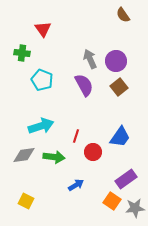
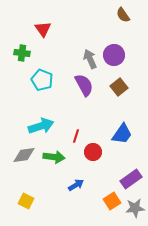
purple circle: moved 2 px left, 6 px up
blue trapezoid: moved 2 px right, 3 px up
purple rectangle: moved 5 px right
orange square: rotated 24 degrees clockwise
